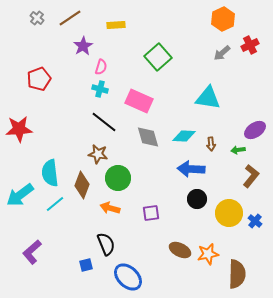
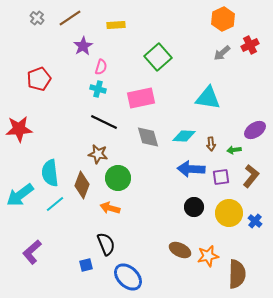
cyan cross: moved 2 px left
pink rectangle: moved 2 px right, 3 px up; rotated 36 degrees counterclockwise
black line: rotated 12 degrees counterclockwise
green arrow: moved 4 px left
black circle: moved 3 px left, 8 px down
purple square: moved 70 px right, 36 px up
orange star: moved 2 px down
